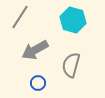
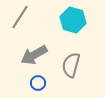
gray arrow: moved 1 px left, 5 px down
